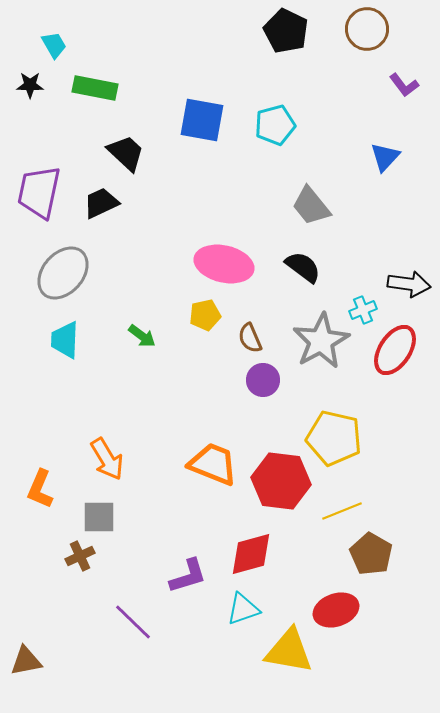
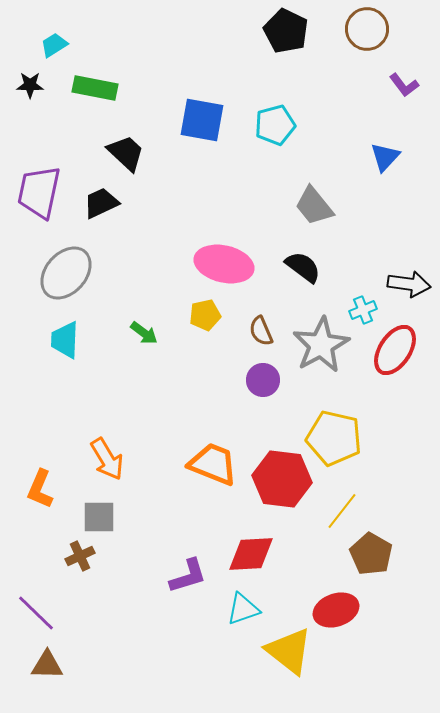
cyan trapezoid at (54, 45): rotated 92 degrees counterclockwise
gray trapezoid at (311, 206): moved 3 px right
gray ellipse at (63, 273): moved 3 px right
green arrow at (142, 336): moved 2 px right, 3 px up
brown semicircle at (250, 338): moved 11 px right, 7 px up
gray star at (321, 341): moved 4 px down
red hexagon at (281, 481): moved 1 px right, 2 px up
yellow line at (342, 511): rotated 30 degrees counterclockwise
red diamond at (251, 554): rotated 12 degrees clockwise
purple line at (133, 622): moved 97 px left, 9 px up
yellow triangle at (289, 651): rotated 28 degrees clockwise
brown triangle at (26, 661): moved 21 px right, 4 px down; rotated 12 degrees clockwise
